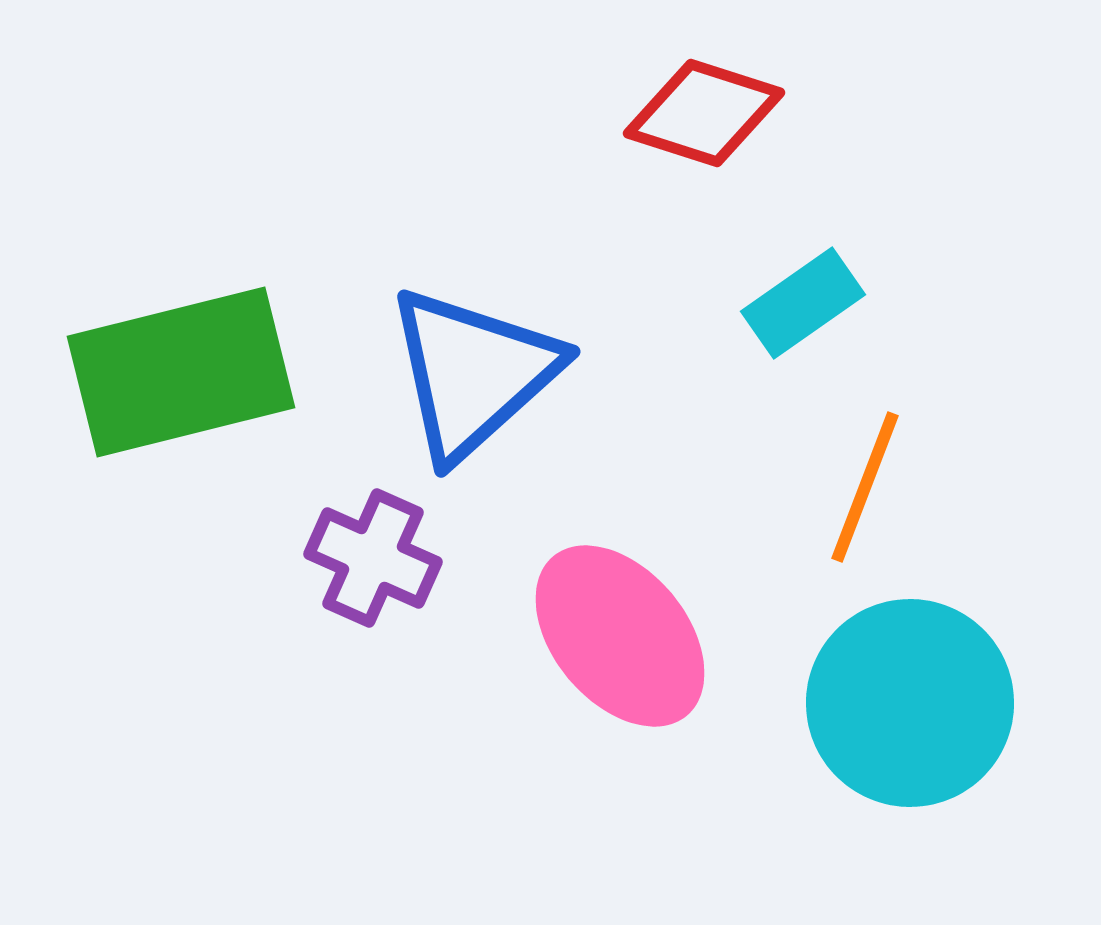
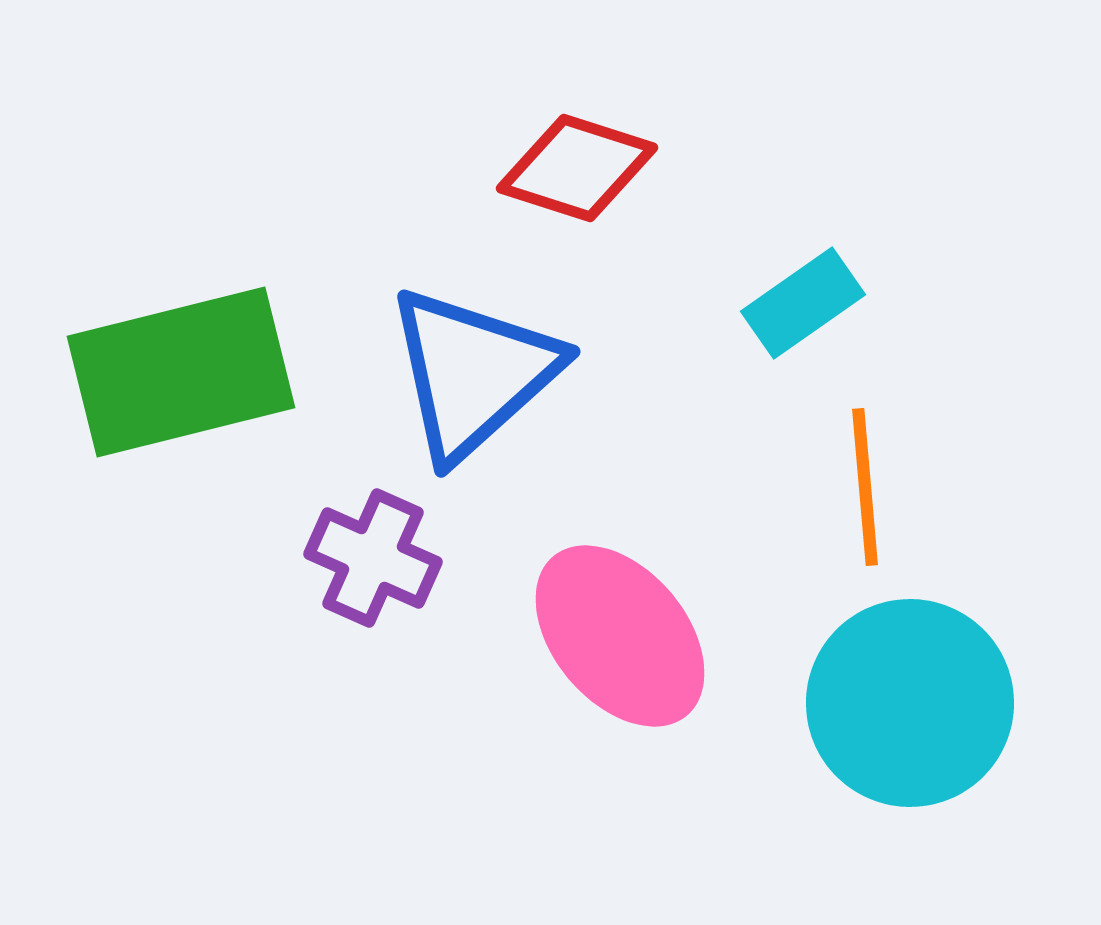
red diamond: moved 127 px left, 55 px down
orange line: rotated 26 degrees counterclockwise
